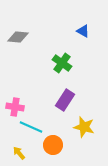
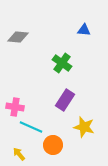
blue triangle: moved 1 px right, 1 px up; rotated 24 degrees counterclockwise
yellow arrow: moved 1 px down
